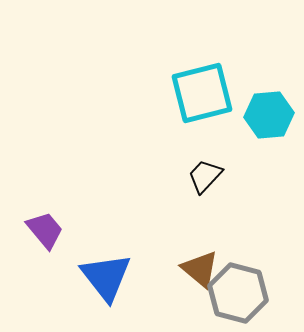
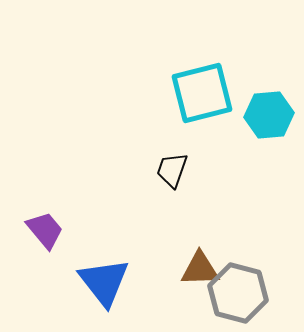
black trapezoid: moved 33 px left, 6 px up; rotated 24 degrees counterclockwise
brown triangle: rotated 42 degrees counterclockwise
blue triangle: moved 2 px left, 5 px down
